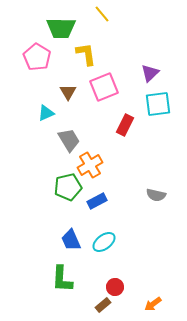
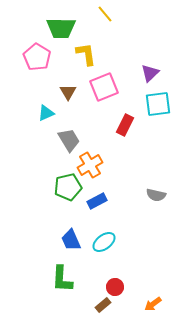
yellow line: moved 3 px right
